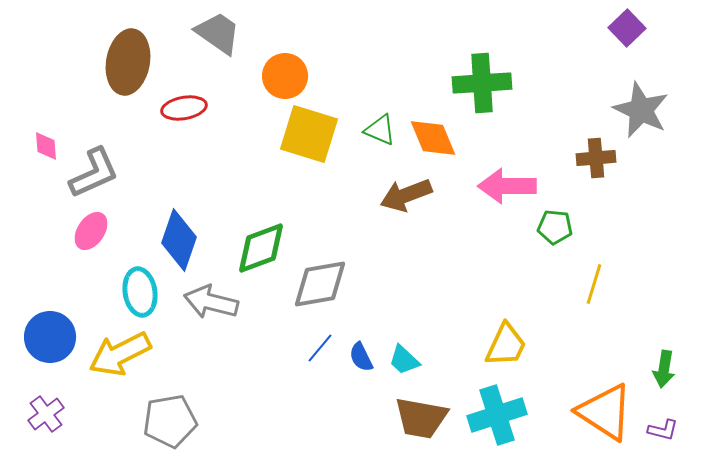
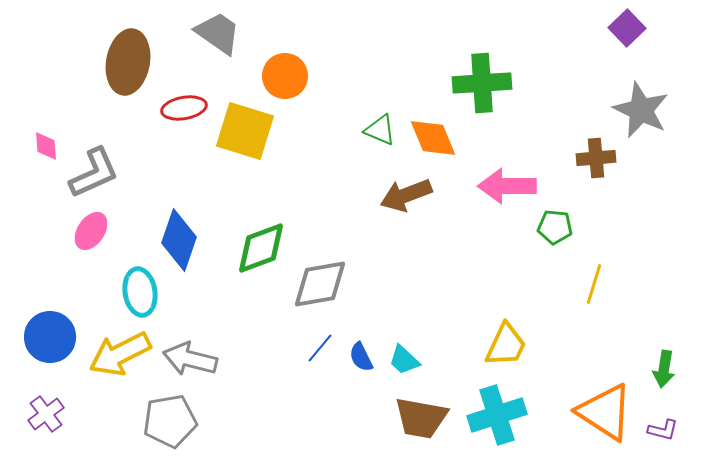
yellow square: moved 64 px left, 3 px up
gray arrow: moved 21 px left, 57 px down
